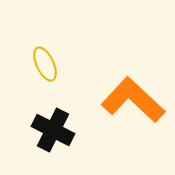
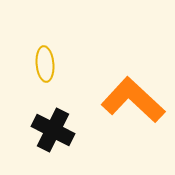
yellow ellipse: rotated 20 degrees clockwise
